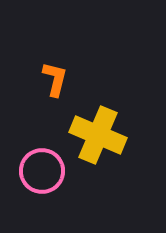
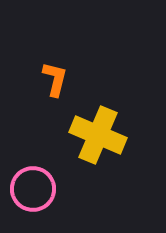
pink circle: moved 9 px left, 18 px down
